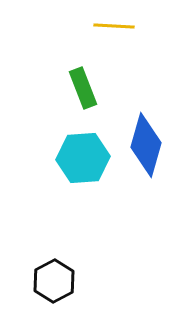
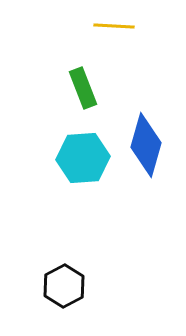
black hexagon: moved 10 px right, 5 px down
